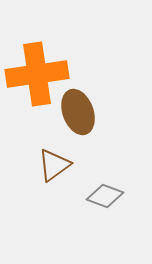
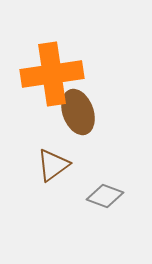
orange cross: moved 15 px right
brown triangle: moved 1 px left
